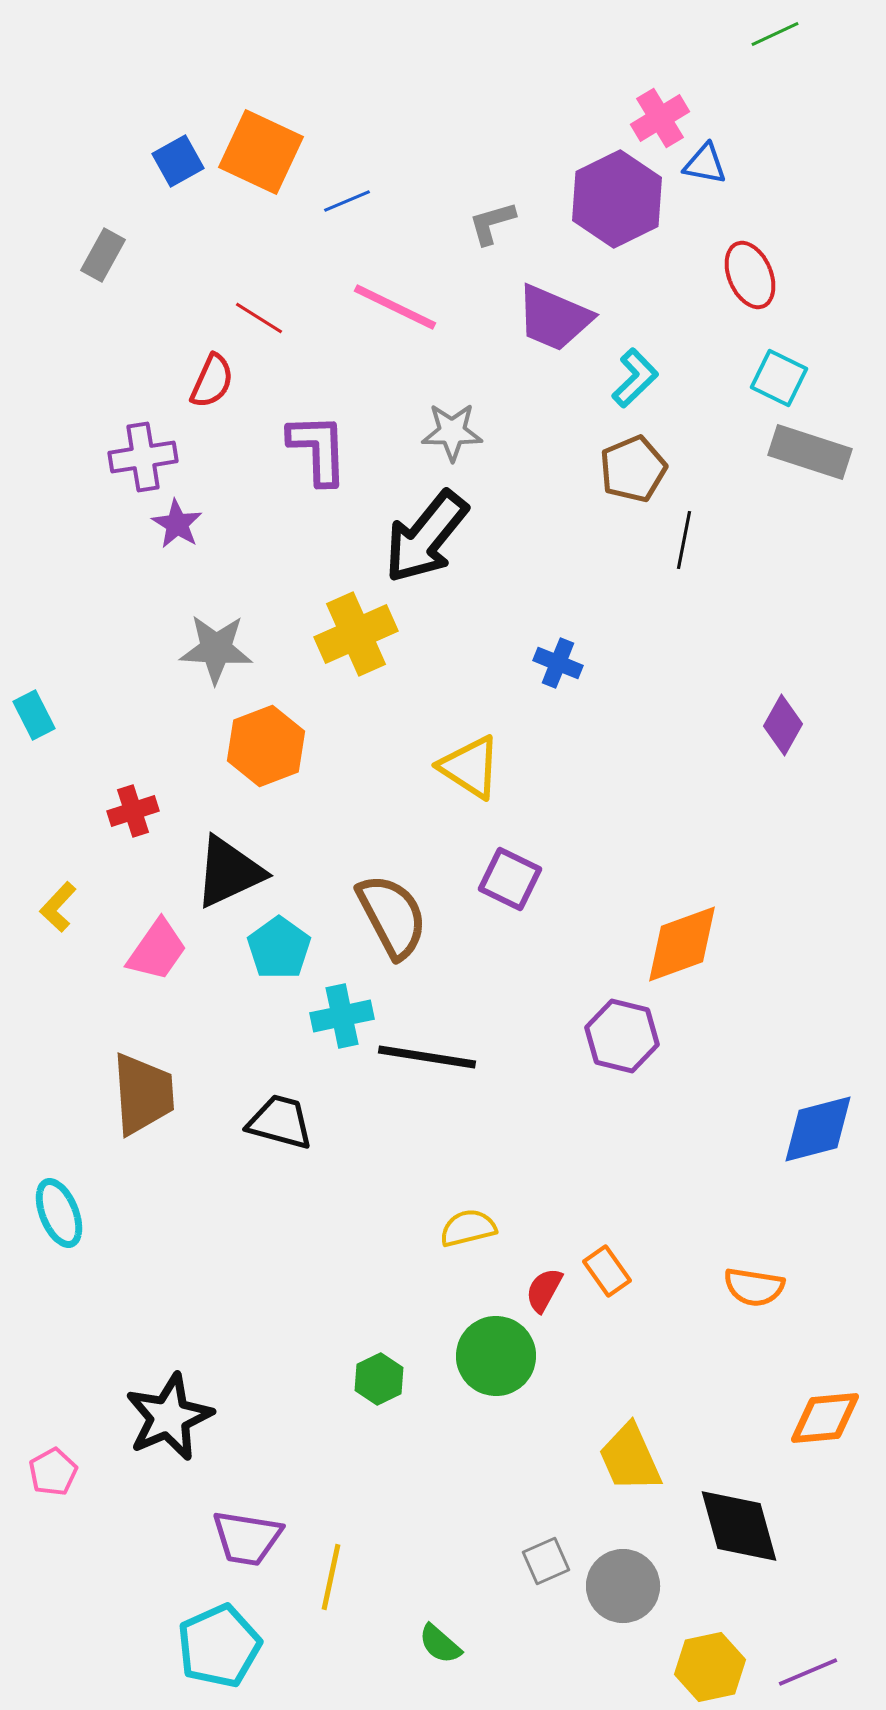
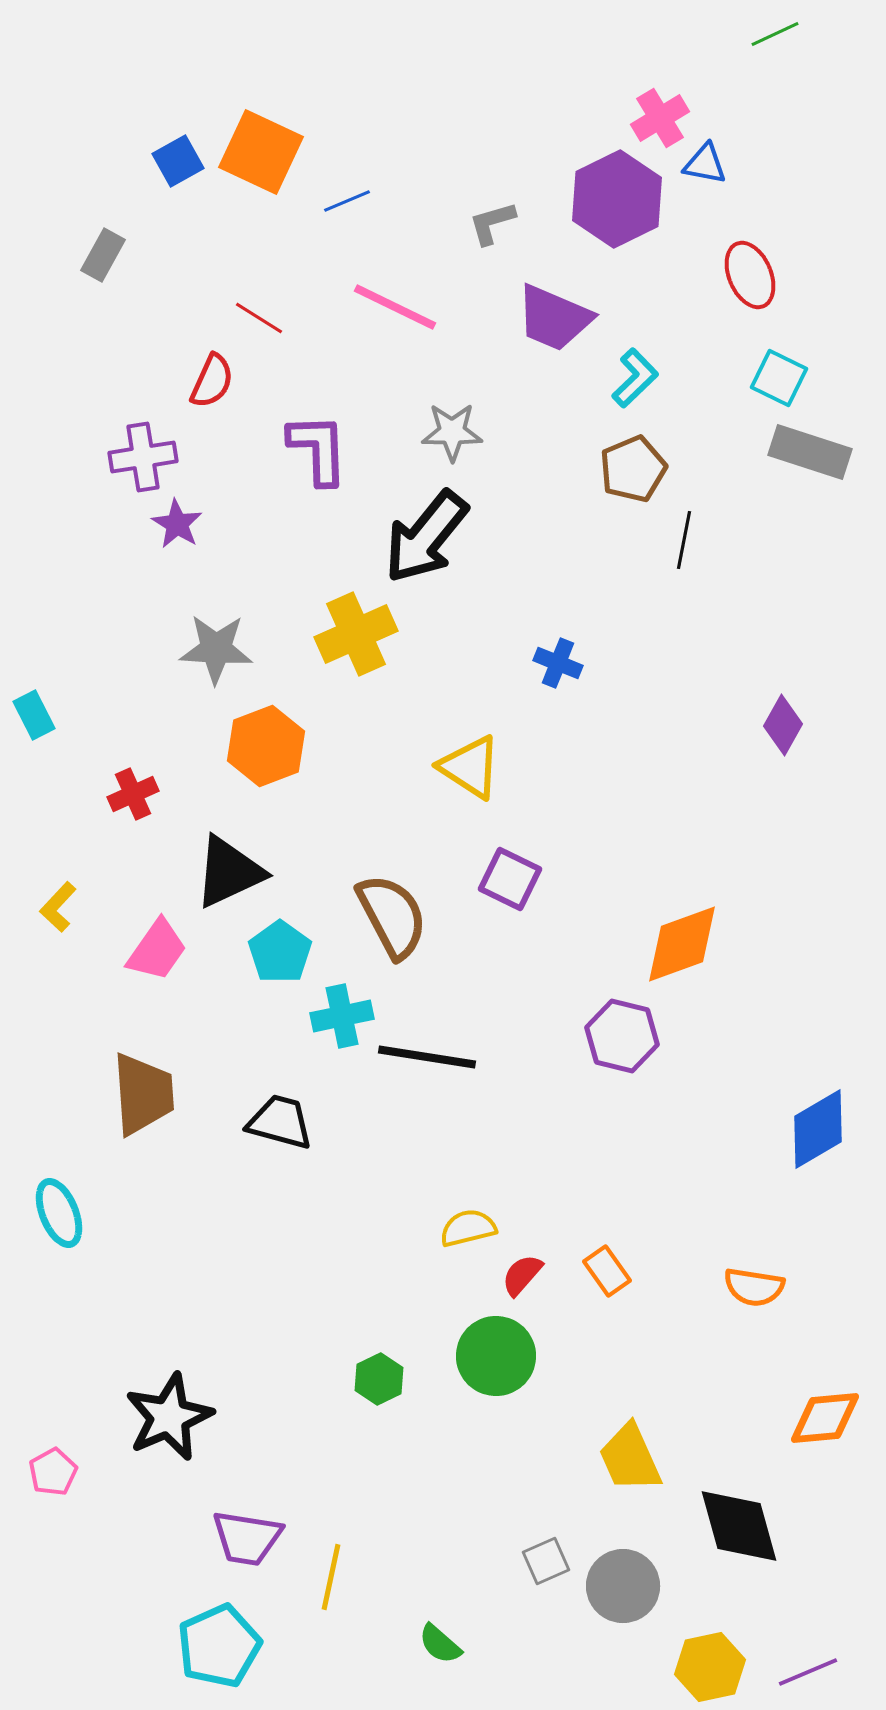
red cross at (133, 811): moved 17 px up; rotated 6 degrees counterclockwise
cyan pentagon at (279, 948): moved 1 px right, 4 px down
blue diamond at (818, 1129): rotated 16 degrees counterclockwise
red semicircle at (544, 1290): moved 22 px left, 15 px up; rotated 12 degrees clockwise
